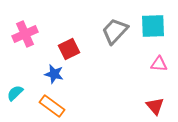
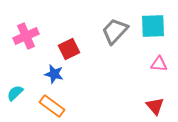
pink cross: moved 1 px right, 2 px down
